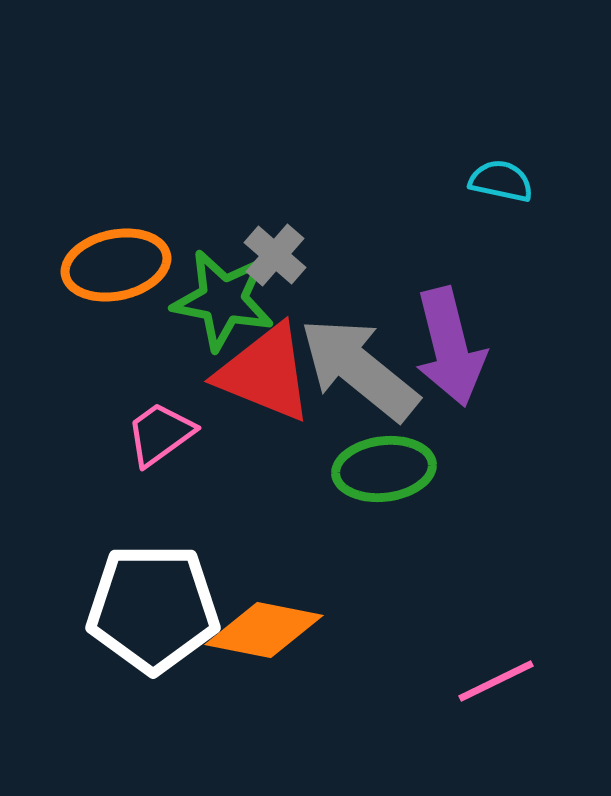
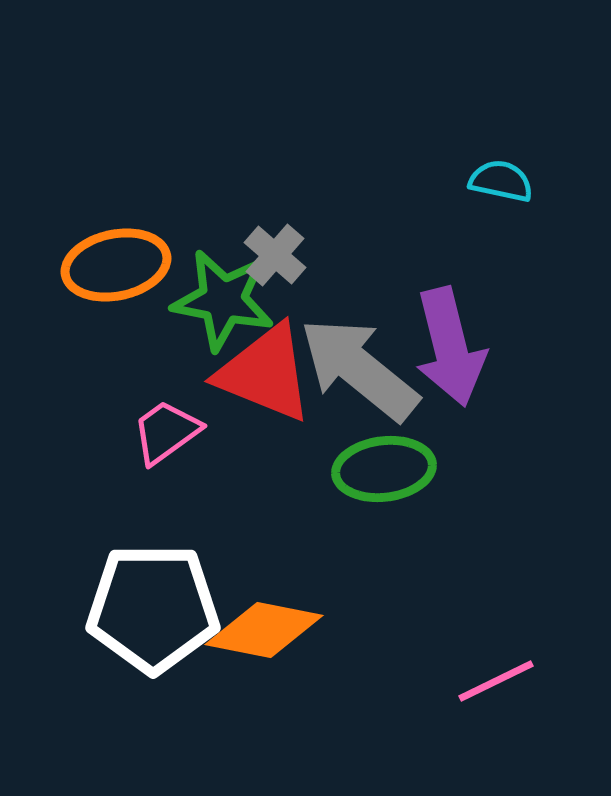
pink trapezoid: moved 6 px right, 2 px up
